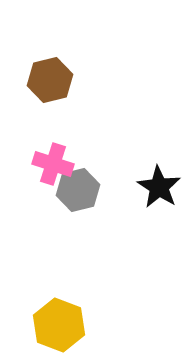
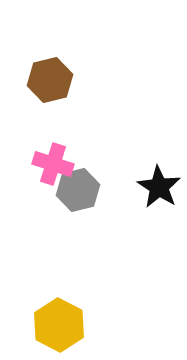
yellow hexagon: rotated 6 degrees clockwise
